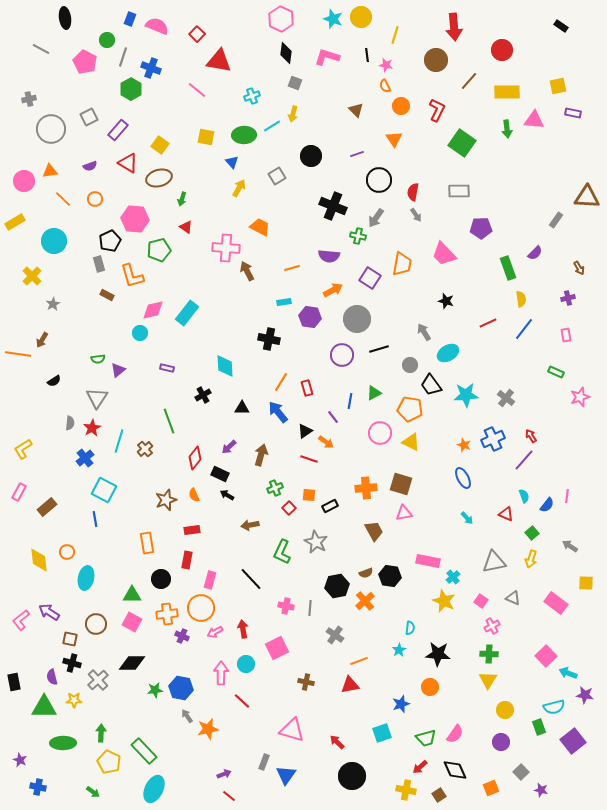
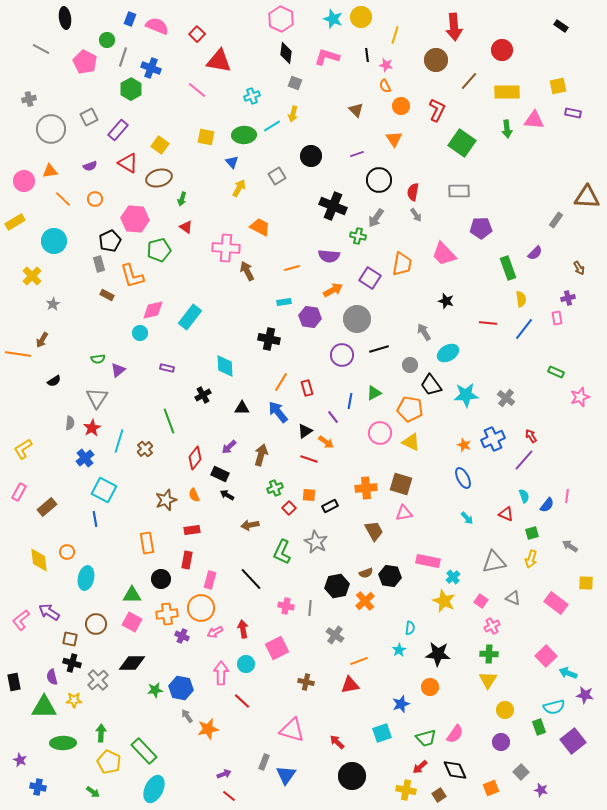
cyan rectangle at (187, 313): moved 3 px right, 4 px down
red line at (488, 323): rotated 30 degrees clockwise
pink rectangle at (566, 335): moved 9 px left, 17 px up
green square at (532, 533): rotated 24 degrees clockwise
